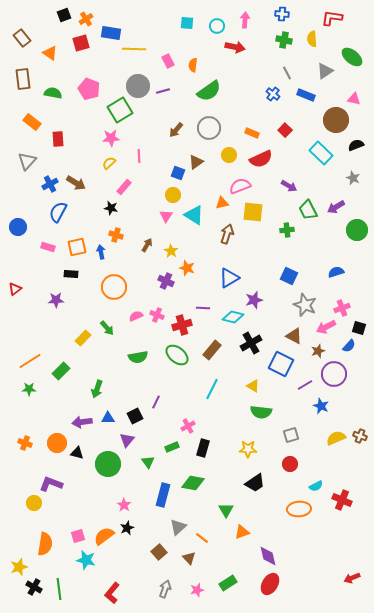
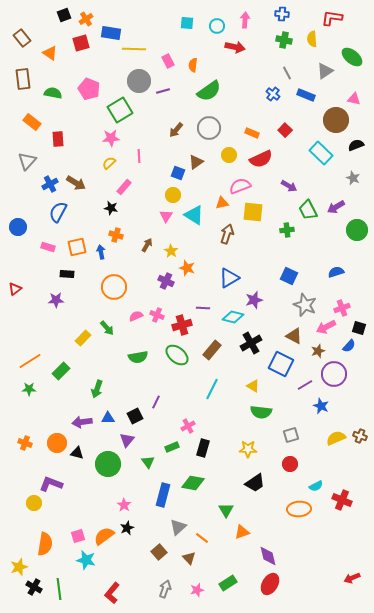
gray circle at (138, 86): moved 1 px right, 5 px up
black rectangle at (71, 274): moved 4 px left
